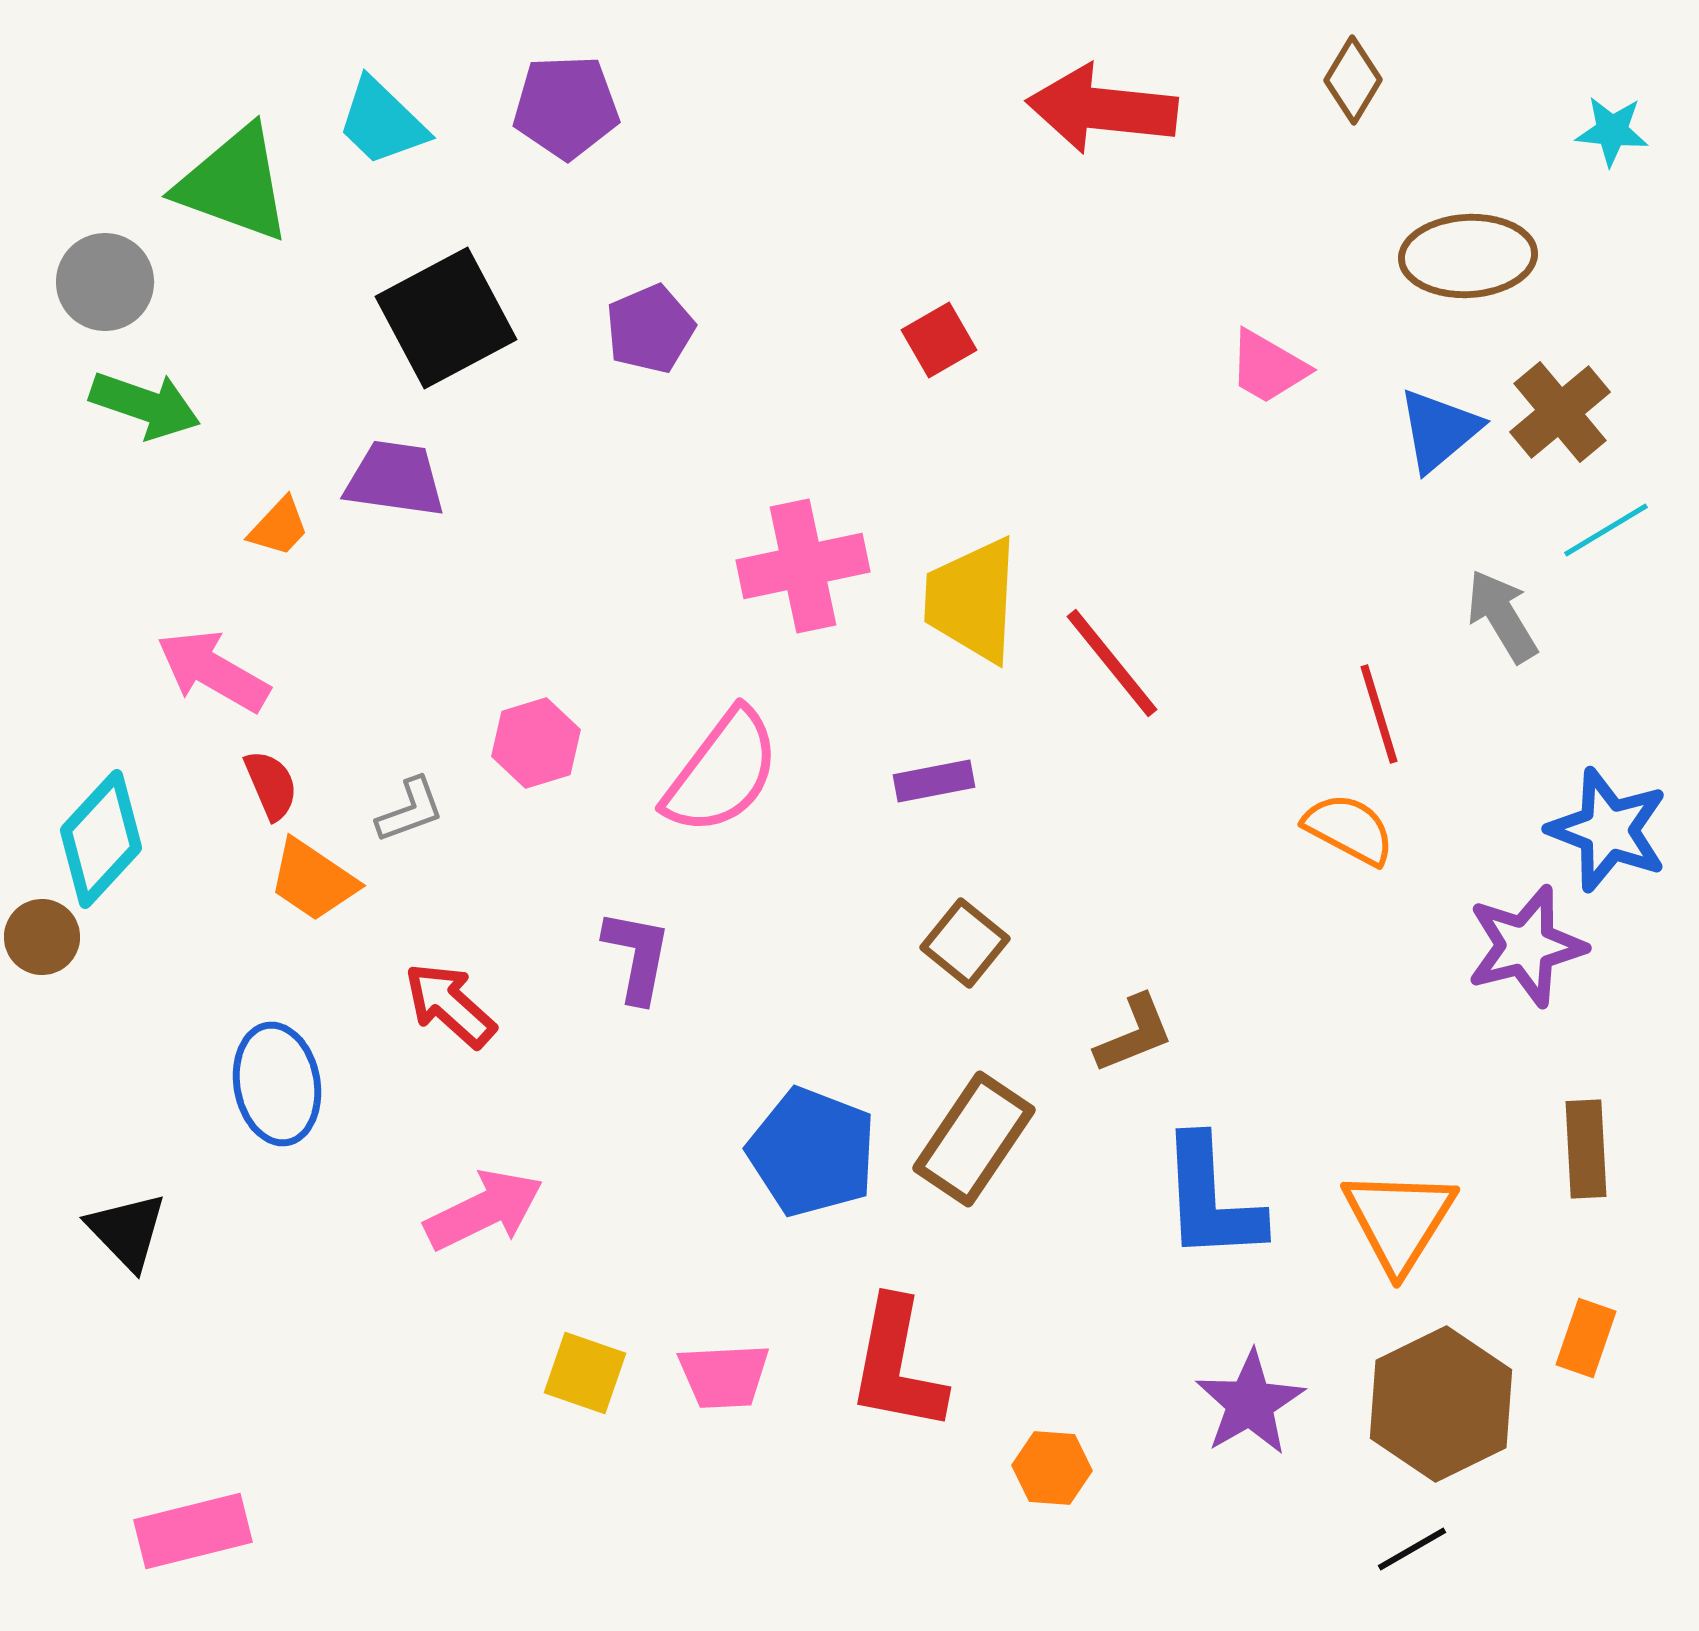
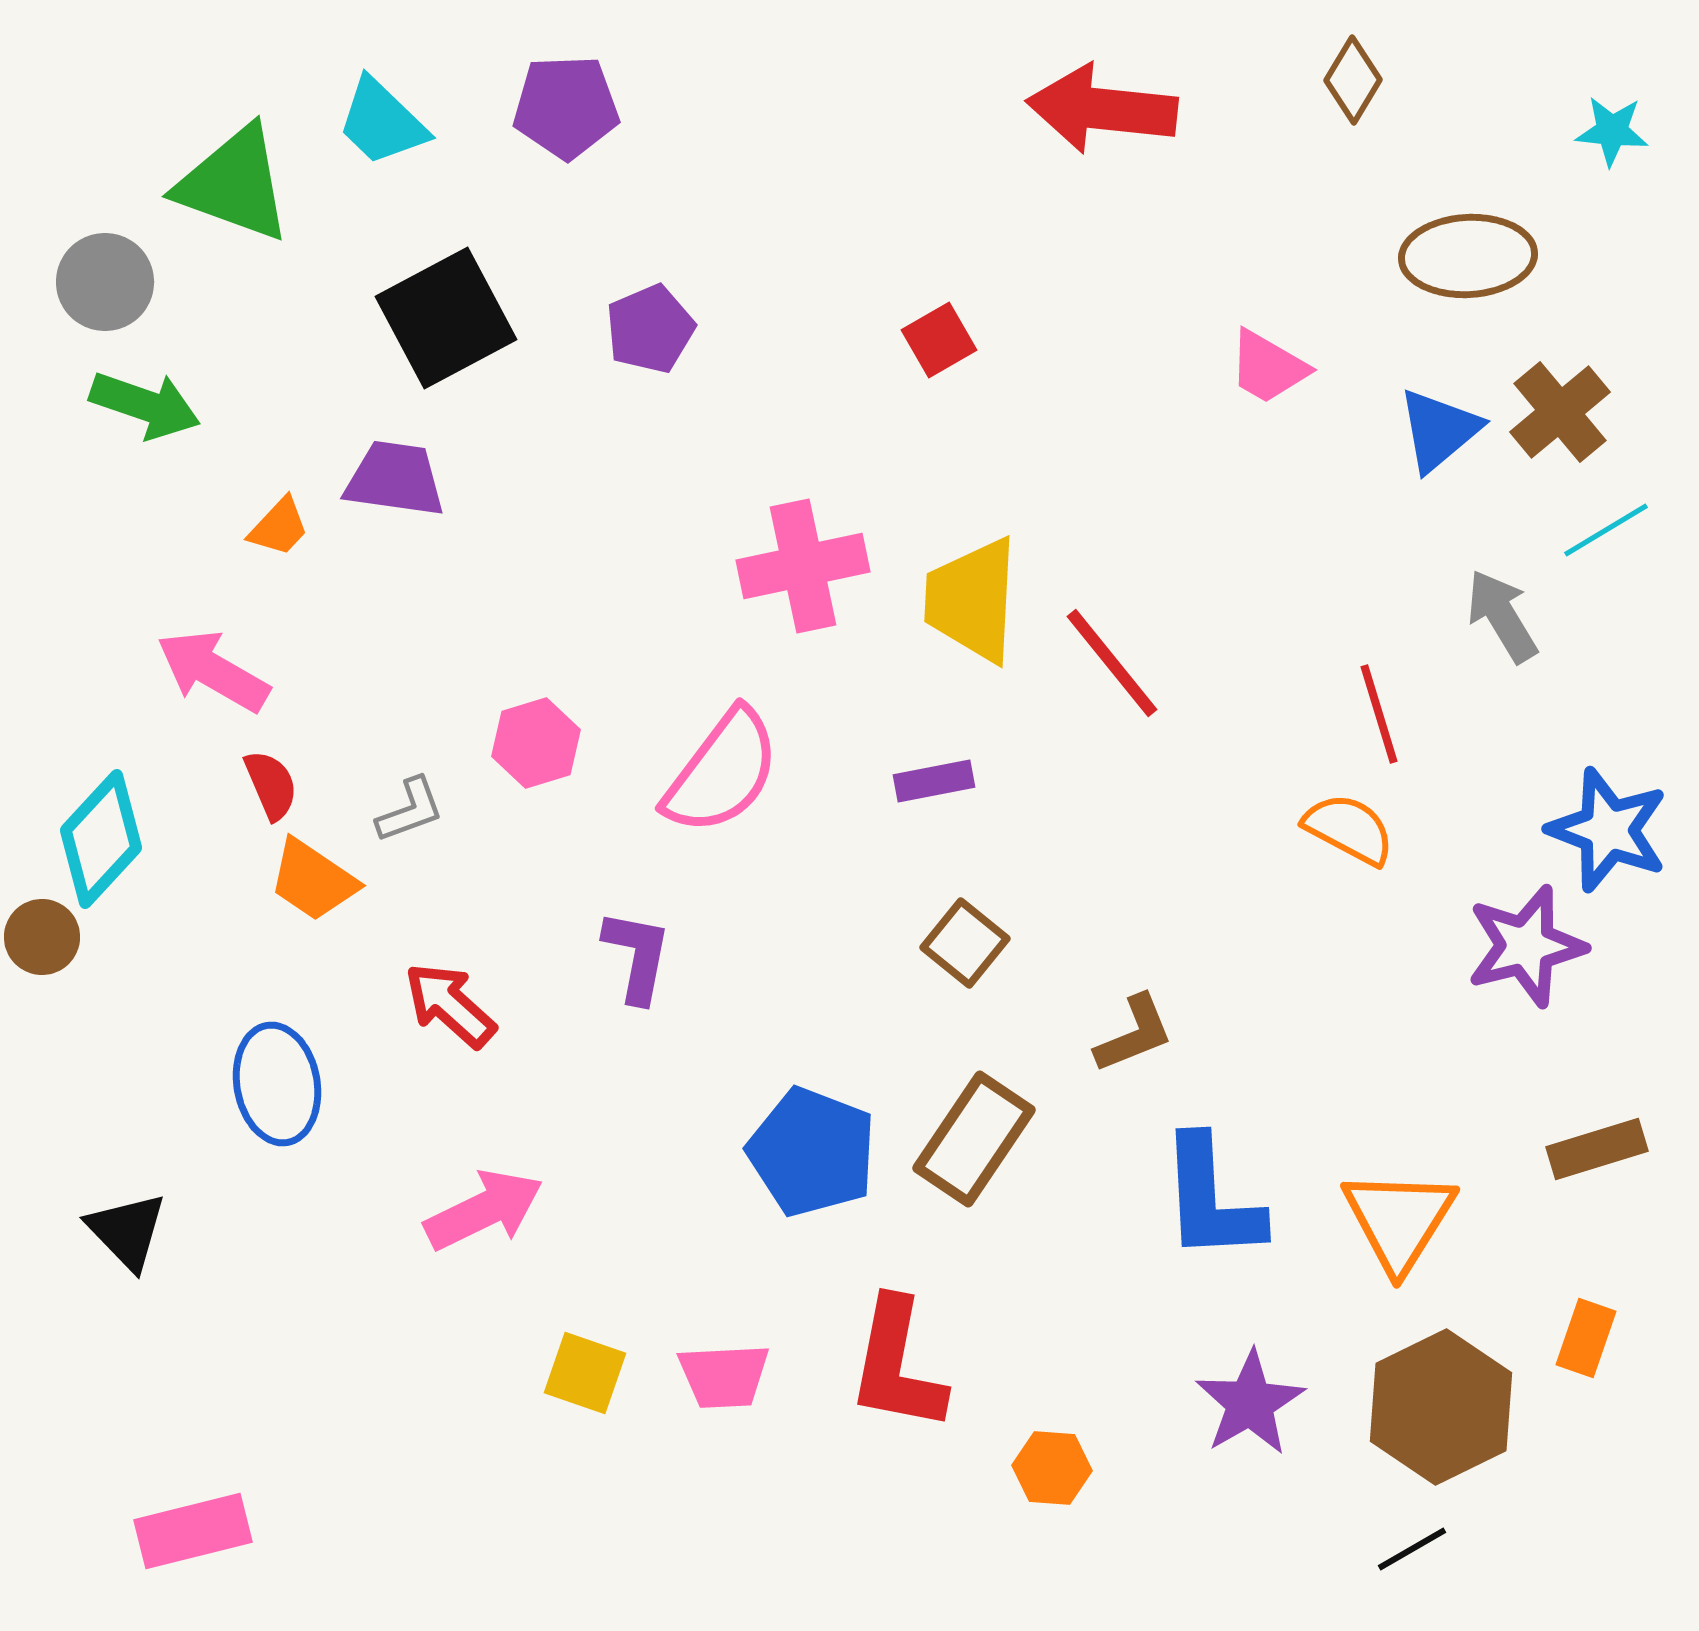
brown rectangle at (1586, 1149): moved 11 px right; rotated 76 degrees clockwise
brown hexagon at (1441, 1404): moved 3 px down
